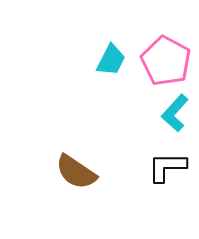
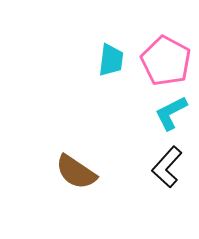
cyan trapezoid: rotated 20 degrees counterclockwise
cyan L-shape: moved 4 px left; rotated 21 degrees clockwise
black L-shape: rotated 48 degrees counterclockwise
